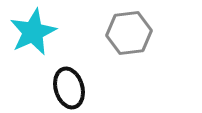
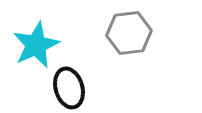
cyan star: moved 3 px right, 13 px down
